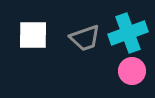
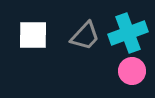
gray trapezoid: moved 2 px up; rotated 28 degrees counterclockwise
